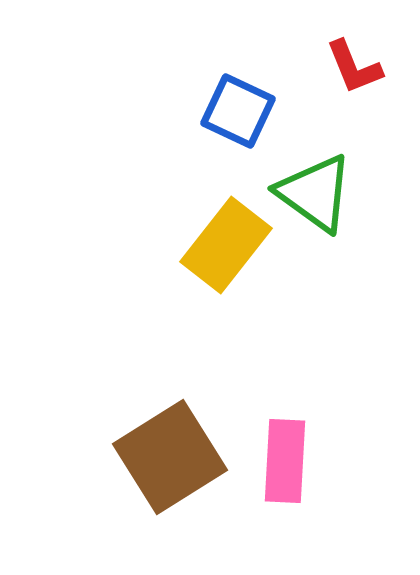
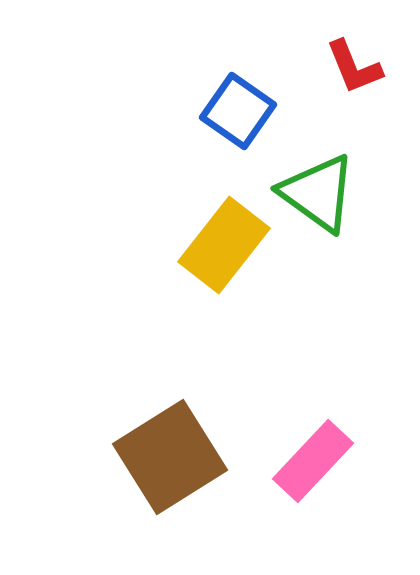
blue square: rotated 10 degrees clockwise
green triangle: moved 3 px right
yellow rectangle: moved 2 px left
pink rectangle: moved 28 px right; rotated 40 degrees clockwise
